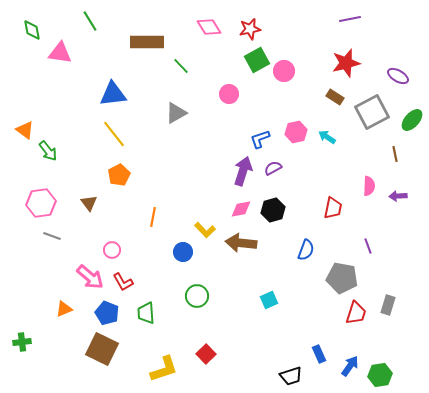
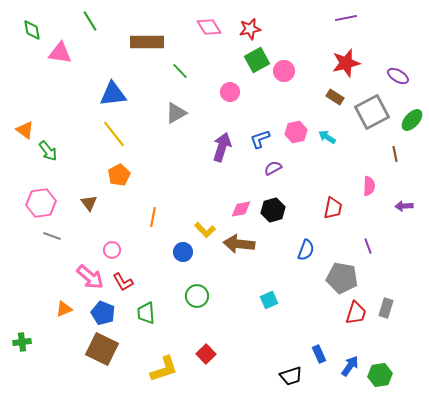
purple line at (350, 19): moved 4 px left, 1 px up
green line at (181, 66): moved 1 px left, 5 px down
pink circle at (229, 94): moved 1 px right, 2 px up
purple arrow at (243, 171): moved 21 px left, 24 px up
purple arrow at (398, 196): moved 6 px right, 10 px down
brown arrow at (241, 243): moved 2 px left, 1 px down
gray rectangle at (388, 305): moved 2 px left, 3 px down
blue pentagon at (107, 313): moved 4 px left
